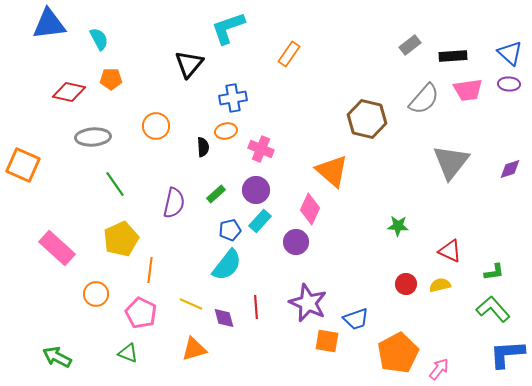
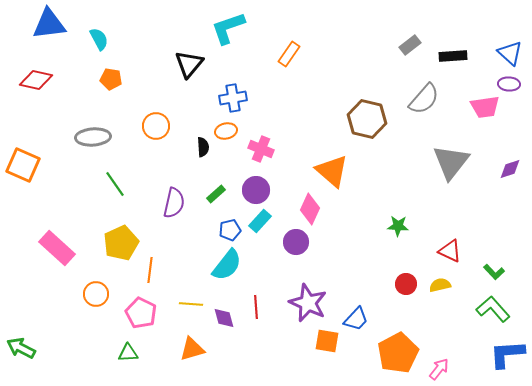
orange pentagon at (111, 79): rotated 10 degrees clockwise
pink trapezoid at (468, 90): moved 17 px right, 17 px down
red diamond at (69, 92): moved 33 px left, 12 px up
yellow pentagon at (121, 239): moved 4 px down
green L-shape at (494, 272): rotated 55 degrees clockwise
yellow line at (191, 304): rotated 20 degrees counterclockwise
blue trapezoid at (356, 319): rotated 28 degrees counterclockwise
orange triangle at (194, 349): moved 2 px left
green triangle at (128, 353): rotated 25 degrees counterclockwise
green arrow at (57, 357): moved 36 px left, 9 px up
